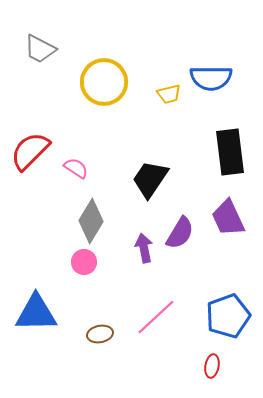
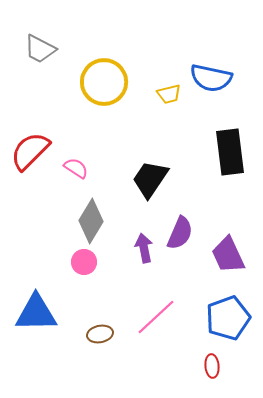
blue semicircle: rotated 12 degrees clockwise
purple trapezoid: moved 37 px down
purple semicircle: rotated 8 degrees counterclockwise
blue pentagon: moved 2 px down
red ellipse: rotated 15 degrees counterclockwise
